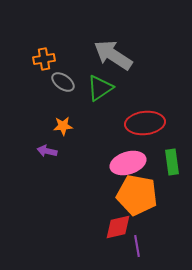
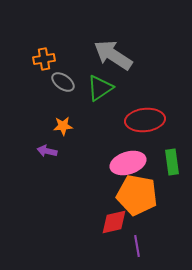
red ellipse: moved 3 px up
red diamond: moved 4 px left, 5 px up
